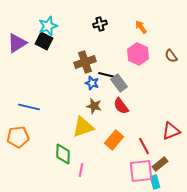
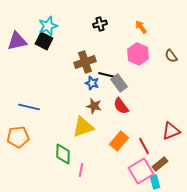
purple triangle: moved 2 px up; rotated 20 degrees clockwise
orange rectangle: moved 5 px right, 1 px down
pink square: rotated 25 degrees counterclockwise
